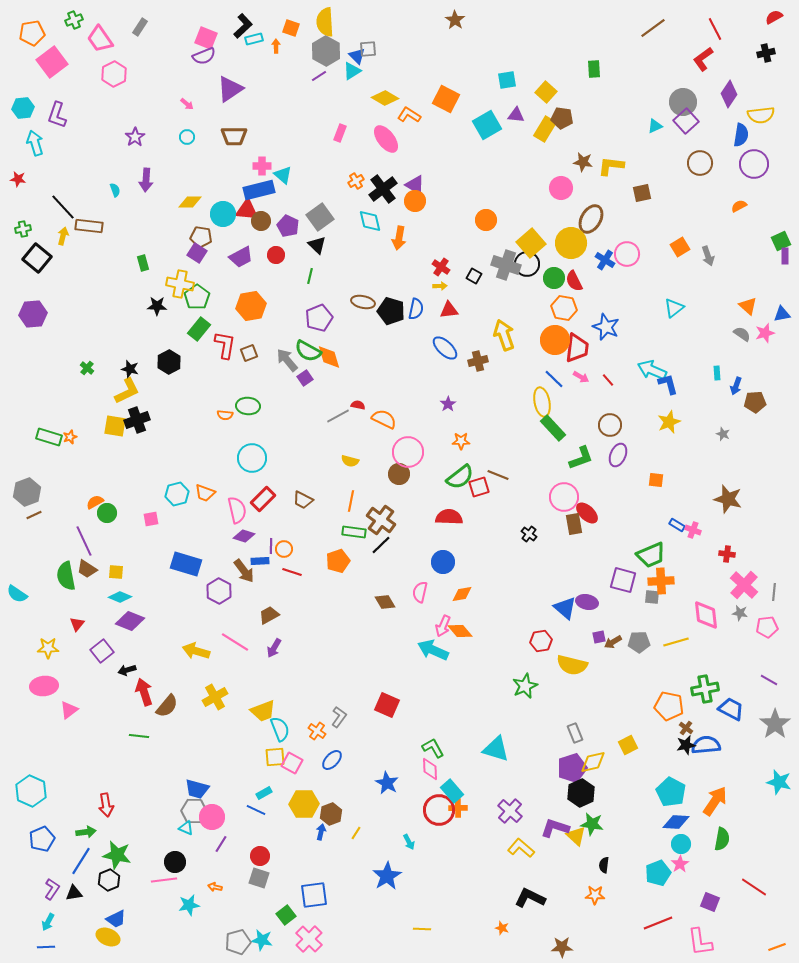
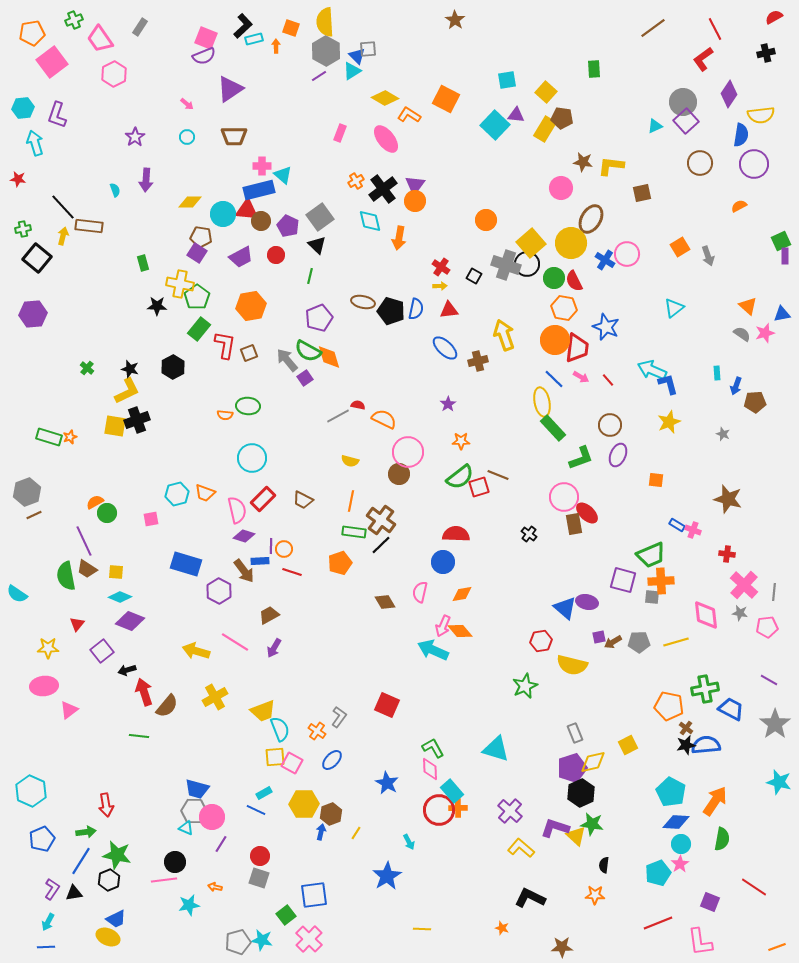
cyan square at (487, 125): moved 8 px right; rotated 16 degrees counterclockwise
purple triangle at (415, 185): rotated 35 degrees clockwise
black hexagon at (169, 362): moved 4 px right, 5 px down
red semicircle at (449, 517): moved 7 px right, 17 px down
orange pentagon at (338, 561): moved 2 px right, 2 px down
